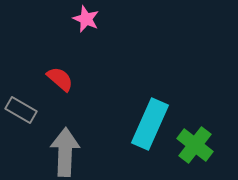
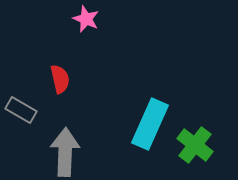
red semicircle: rotated 36 degrees clockwise
